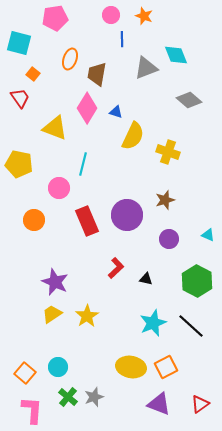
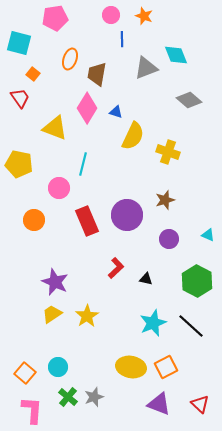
red triangle at (200, 404): rotated 42 degrees counterclockwise
